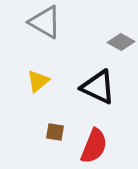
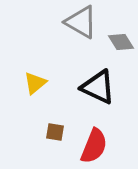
gray triangle: moved 36 px right
gray diamond: rotated 28 degrees clockwise
yellow triangle: moved 3 px left, 2 px down
